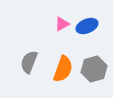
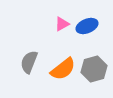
orange semicircle: rotated 32 degrees clockwise
